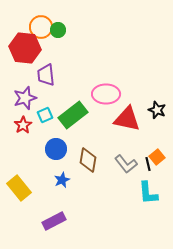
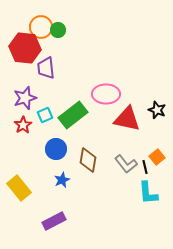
purple trapezoid: moved 7 px up
black line: moved 3 px left, 3 px down
